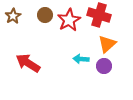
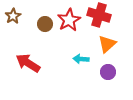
brown circle: moved 9 px down
purple circle: moved 4 px right, 6 px down
